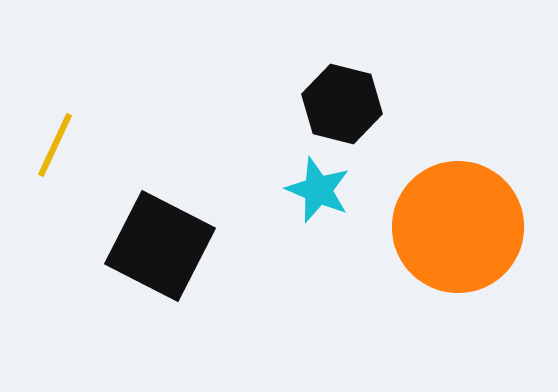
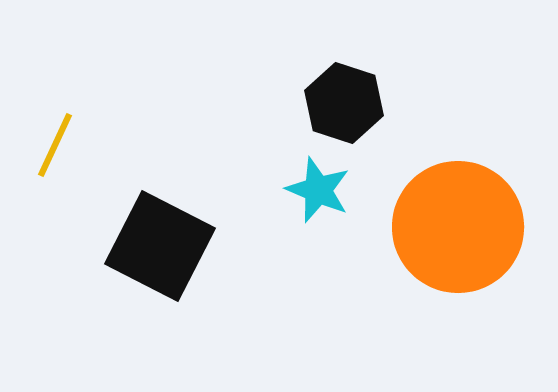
black hexagon: moved 2 px right, 1 px up; rotated 4 degrees clockwise
